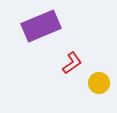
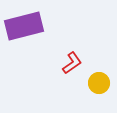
purple rectangle: moved 17 px left; rotated 9 degrees clockwise
